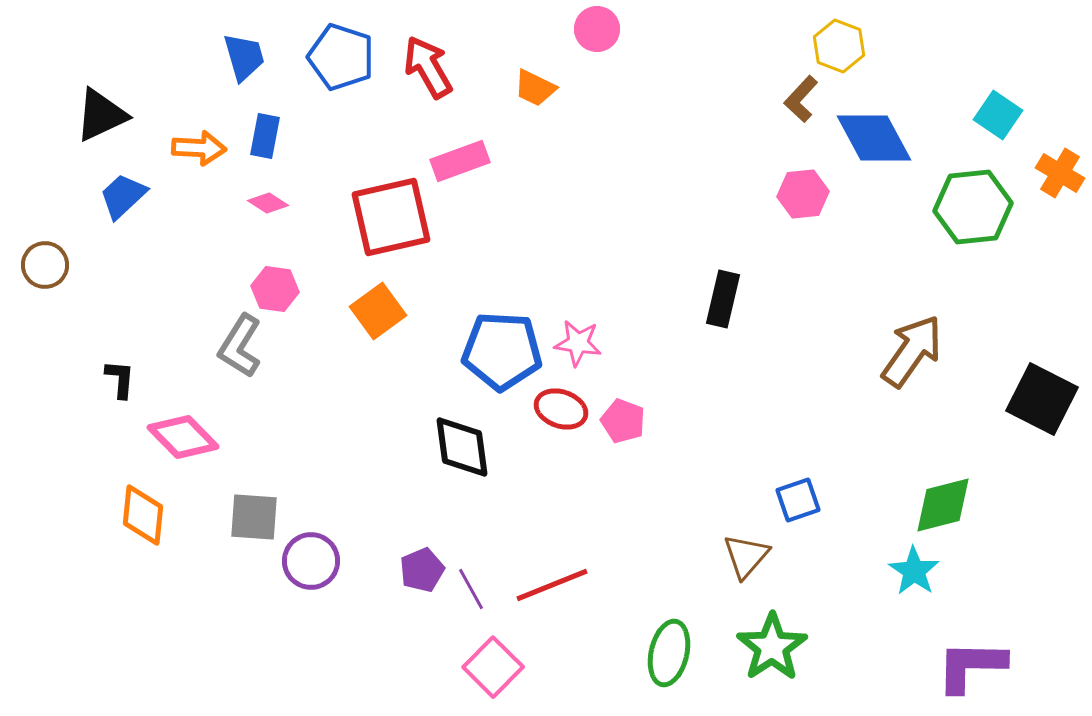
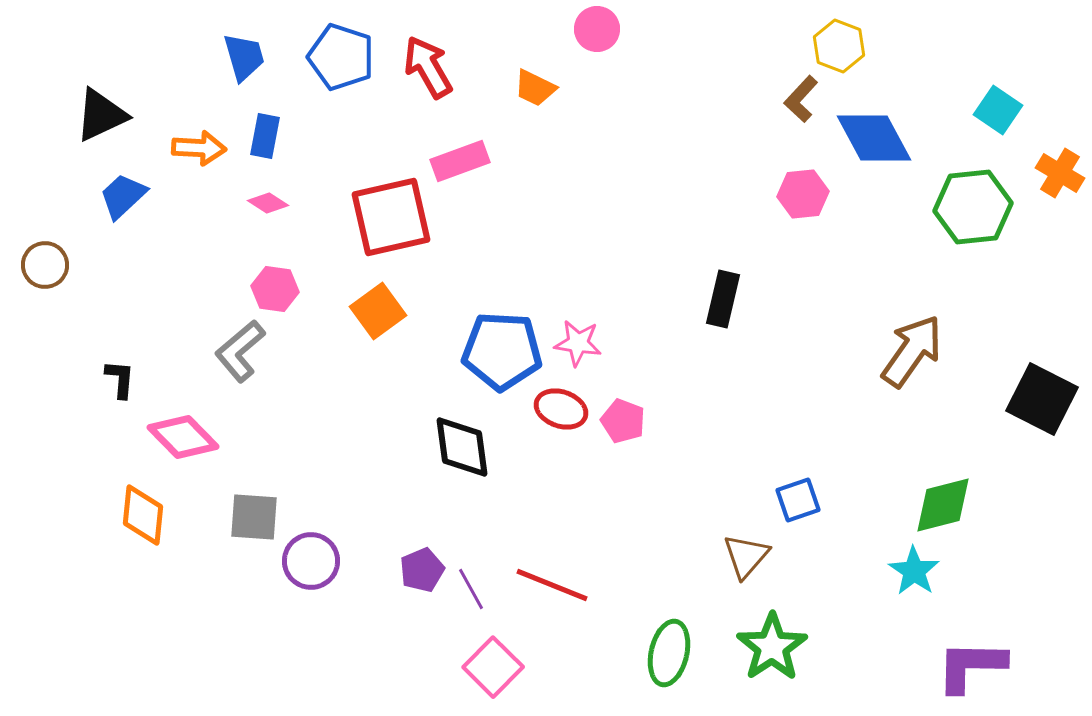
cyan square at (998, 115): moved 5 px up
gray L-shape at (240, 346): moved 5 px down; rotated 18 degrees clockwise
red line at (552, 585): rotated 44 degrees clockwise
